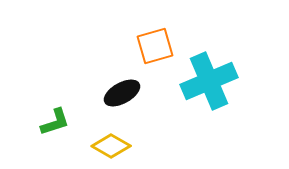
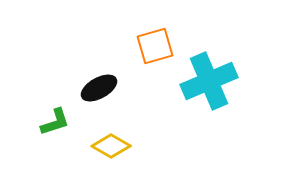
black ellipse: moved 23 px left, 5 px up
